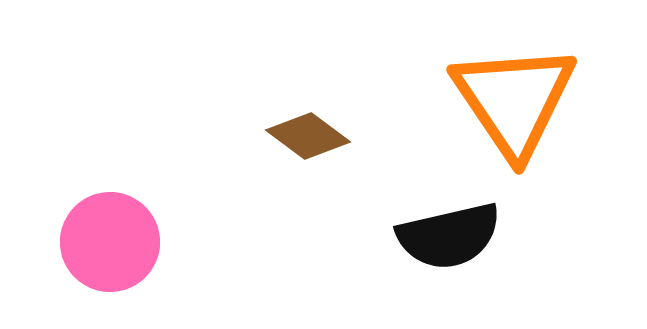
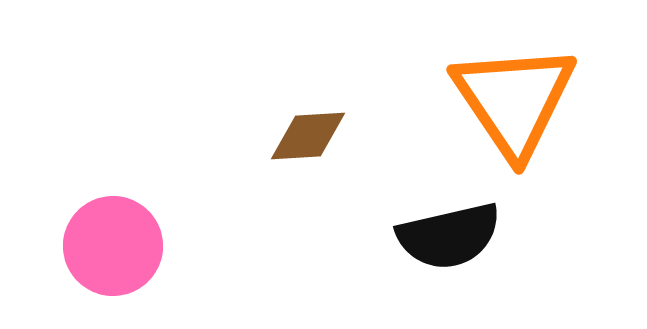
brown diamond: rotated 40 degrees counterclockwise
pink circle: moved 3 px right, 4 px down
